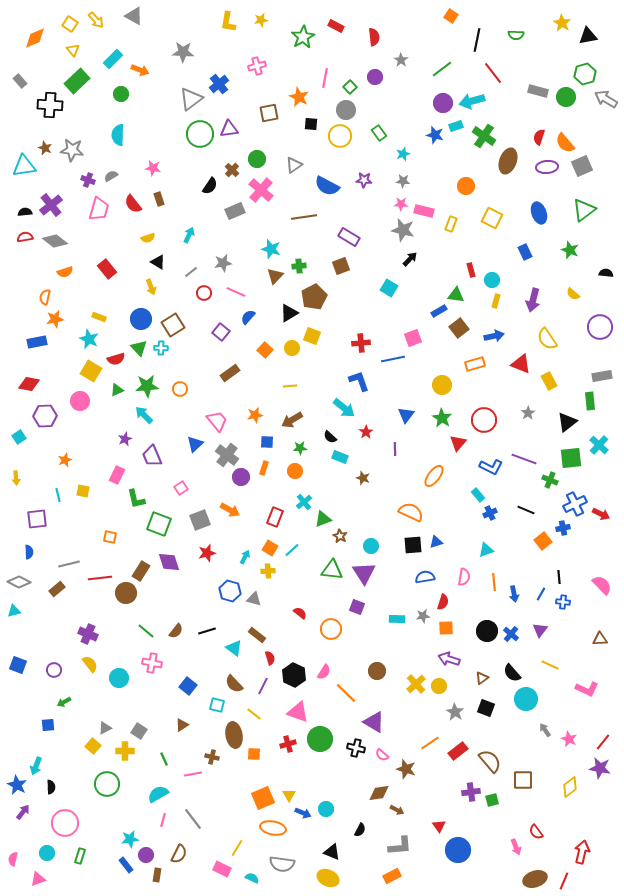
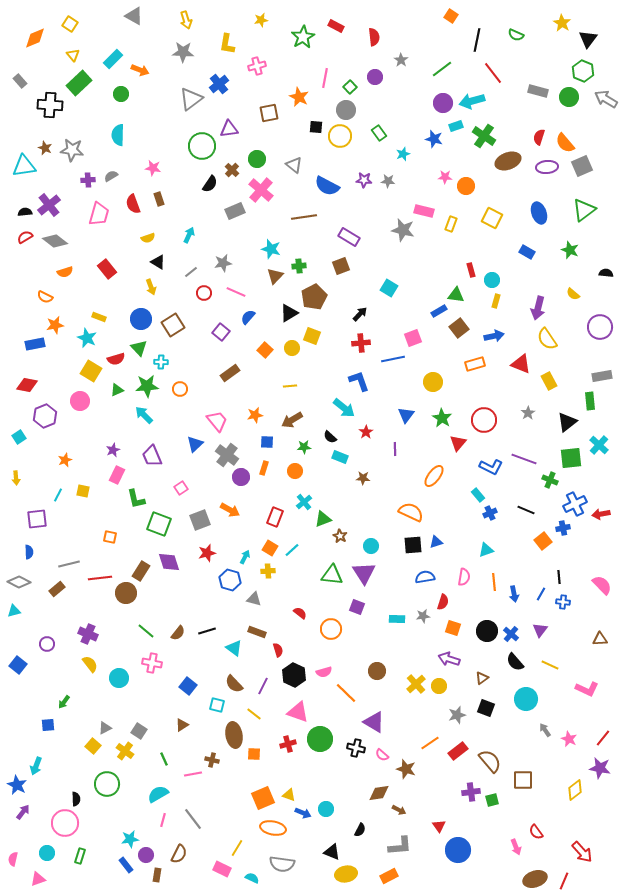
yellow arrow at (96, 20): moved 90 px right; rotated 24 degrees clockwise
yellow L-shape at (228, 22): moved 1 px left, 22 px down
green semicircle at (516, 35): rotated 21 degrees clockwise
black triangle at (588, 36): moved 3 px down; rotated 42 degrees counterclockwise
yellow triangle at (73, 50): moved 5 px down
green hexagon at (585, 74): moved 2 px left, 3 px up; rotated 20 degrees counterclockwise
green rectangle at (77, 81): moved 2 px right, 2 px down
green circle at (566, 97): moved 3 px right
black square at (311, 124): moved 5 px right, 3 px down
green circle at (200, 134): moved 2 px right, 12 px down
blue star at (435, 135): moved 1 px left, 4 px down
brown ellipse at (508, 161): rotated 50 degrees clockwise
gray triangle at (294, 165): rotated 48 degrees counterclockwise
purple cross at (88, 180): rotated 24 degrees counterclockwise
gray star at (403, 181): moved 15 px left
black semicircle at (210, 186): moved 2 px up
red semicircle at (133, 204): rotated 18 degrees clockwise
pink star at (401, 204): moved 44 px right, 27 px up
purple cross at (51, 205): moved 2 px left
pink trapezoid at (99, 209): moved 5 px down
red semicircle at (25, 237): rotated 21 degrees counterclockwise
blue rectangle at (525, 252): moved 2 px right; rotated 35 degrees counterclockwise
black arrow at (410, 259): moved 50 px left, 55 px down
orange semicircle at (45, 297): rotated 77 degrees counterclockwise
purple arrow at (533, 300): moved 5 px right, 8 px down
orange star at (55, 319): moved 6 px down
cyan star at (89, 339): moved 2 px left, 1 px up
blue rectangle at (37, 342): moved 2 px left, 2 px down
cyan cross at (161, 348): moved 14 px down
red diamond at (29, 384): moved 2 px left, 1 px down
yellow circle at (442, 385): moved 9 px left, 3 px up
purple hexagon at (45, 416): rotated 20 degrees counterclockwise
purple star at (125, 439): moved 12 px left, 11 px down
green star at (300, 448): moved 4 px right, 1 px up
brown star at (363, 478): rotated 16 degrees counterclockwise
cyan line at (58, 495): rotated 40 degrees clockwise
red arrow at (601, 514): rotated 144 degrees clockwise
green triangle at (332, 570): moved 5 px down
blue hexagon at (230, 591): moved 11 px up
orange square at (446, 628): moved 7 px right; rotated 21 degrees clockwise
brown semicircle at (176, 631): moved 2 px right, 2 px down
brown rectangle at (257, 635): moved 3 px up; rotated 18 degrees counterclockwise
red semicircle at (270, 658): moved 8 px right, 8 px up
blue square at (18, 665): rotated 18 degrees clockwise
purple circle at (54, 670): moved 7 px left, 26 px up
pink semicircle at (324, 672): rotated 42 degrees clockwise
black semicircle at (512, 673): moved 3 px right, 11 px up
green arrow at (64, 702): rotated 24 degrees counterclockwise
gray star at (455, 712): moved 2 px right, 3 px down; rotated 24 degrees clockwise
red line at (603, 742): moved 4 px up
yellow cross at (125, 751): rotated 36 degrees clockwise
brown cross at (212, 757): moved 3 px down
black semicircle at (51, 787): moved 25 px right, 12 px down
yellow diamond at (570, 787): moved 5 px right, 3 px down
yellow triangle at (289, 795): rotated 40 degrees counterclockwise
brown arrow at (397, 810): moved 2 px right
red arrow at (582, 852): rotated 125 degrees clockwise
orange rectangle at (392, 876): moved 3 px left
yellow ellipse at (328, 878): moved 18 px right, 4 px up; rotated 35 degrees counterclockwise
